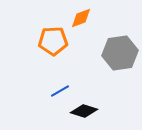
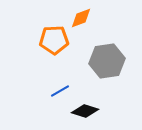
orange pentagon: moved 1 px right, 1 px up
gray hexagon: moved 13 px left, 8 px down
black diamond: moved 1 px right
